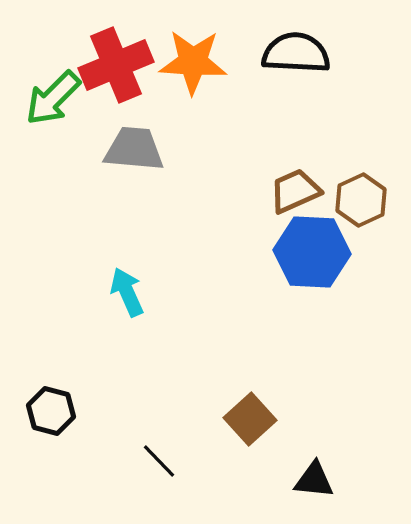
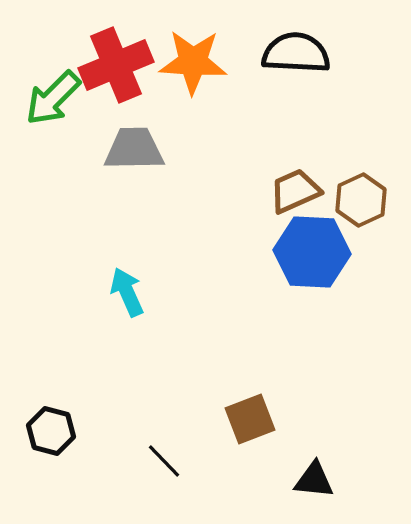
gray trapezoid: rotated 6 degrees counterclockwise
black hexagon: moved 20 px down
brown square: rotated 21 degrees clockwise
black line: moved 5 px right
